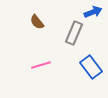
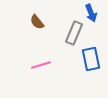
blue arrow: moved 2 px left, 1 px down; rotated 90 degrees clockwise
blue rectangle: moved 8 px up; rotated 25 degrees clockwise
